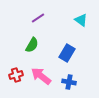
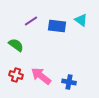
purple line: moved 7 px left, 3 px down
green semicircle: moved 16 px left; rotated 84 degrees counterclockwise
blue rectangle: moved 10 px left, 27 px up; rotated 66 degrees clockwise
red cross: rotated 32 degrees clockwise
